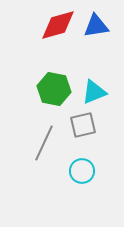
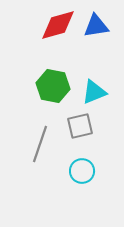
green hexagon: moved 1 px left, 3 px up
gray square: moved 3 px left, 1 px down
gray line: moved 4 px left, 1 px down; rotated 6 degrees counterclockwise
